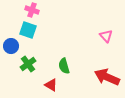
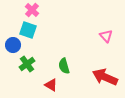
pink cross: rotated 24 degrees clockwise
blue circle: moved 2 px right, 1 px up
green cross: moved 1 px left
red arrow: moved 2 px left
